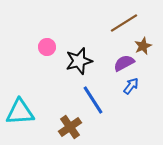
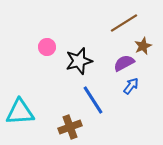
brown cross: rotated 15 degrees clockwise
